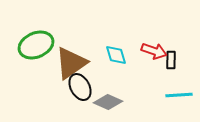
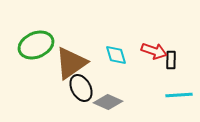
black ellipse: moved 1 px right, 1 px down
